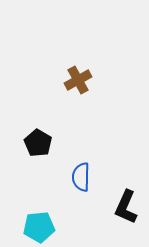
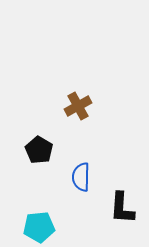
brown cross: moved 26 px down
black pentagon: moved 1 px right, 7 px down
black L-shape: moved 4 px left, 1 px down; rotated 20 degrees counterclockwise
